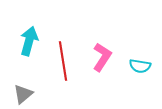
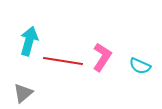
red line: rotated 72 degrees counterclockwise
cyan semicircle: rotated 15 degrees clockwise
gray triangle: moved 1 px up
